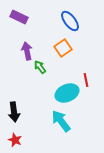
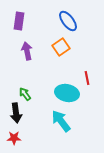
purple rectangle: moved 4 px down; rotated 72 degrees clockwise
blue ellipse: moved 2 px left
orange square: moved 2 px left, 1 px up
green arrow: moved 15 px left, 27 px down
red line: moved 1 px right, 2 px up
cyan ellipse: rotated 35 degrees clockwise
black arrow: moved 2 px right, 1 px down
red star: moved 1 px left, 2 px up; rotated 24 degrees counterclockwise
